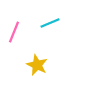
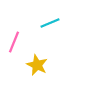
pink line: moved 10 px down
